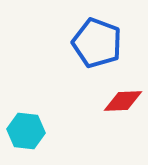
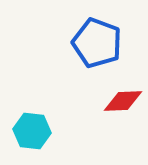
cyan hexagon: moved 6 px right
